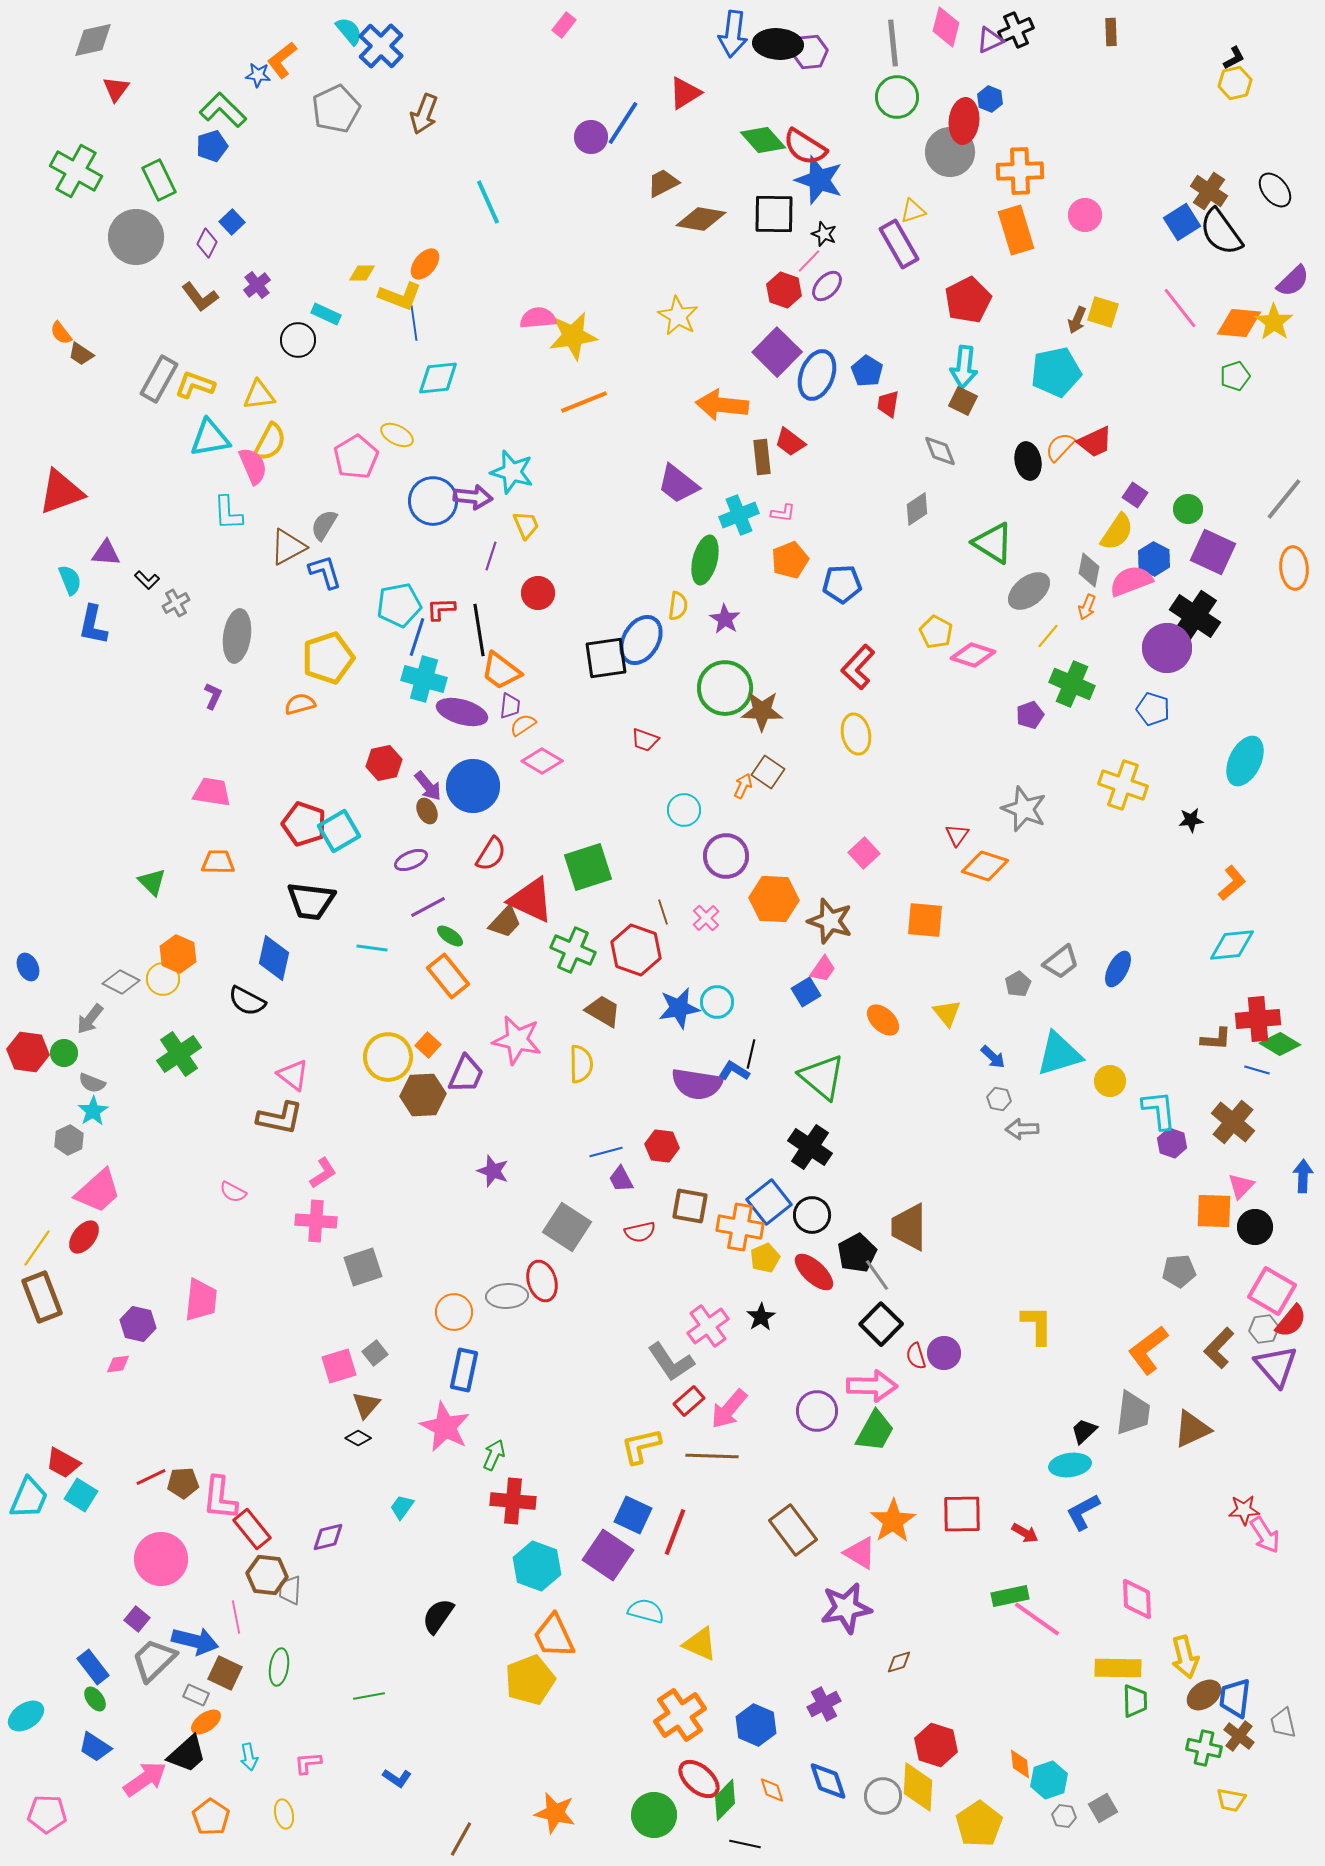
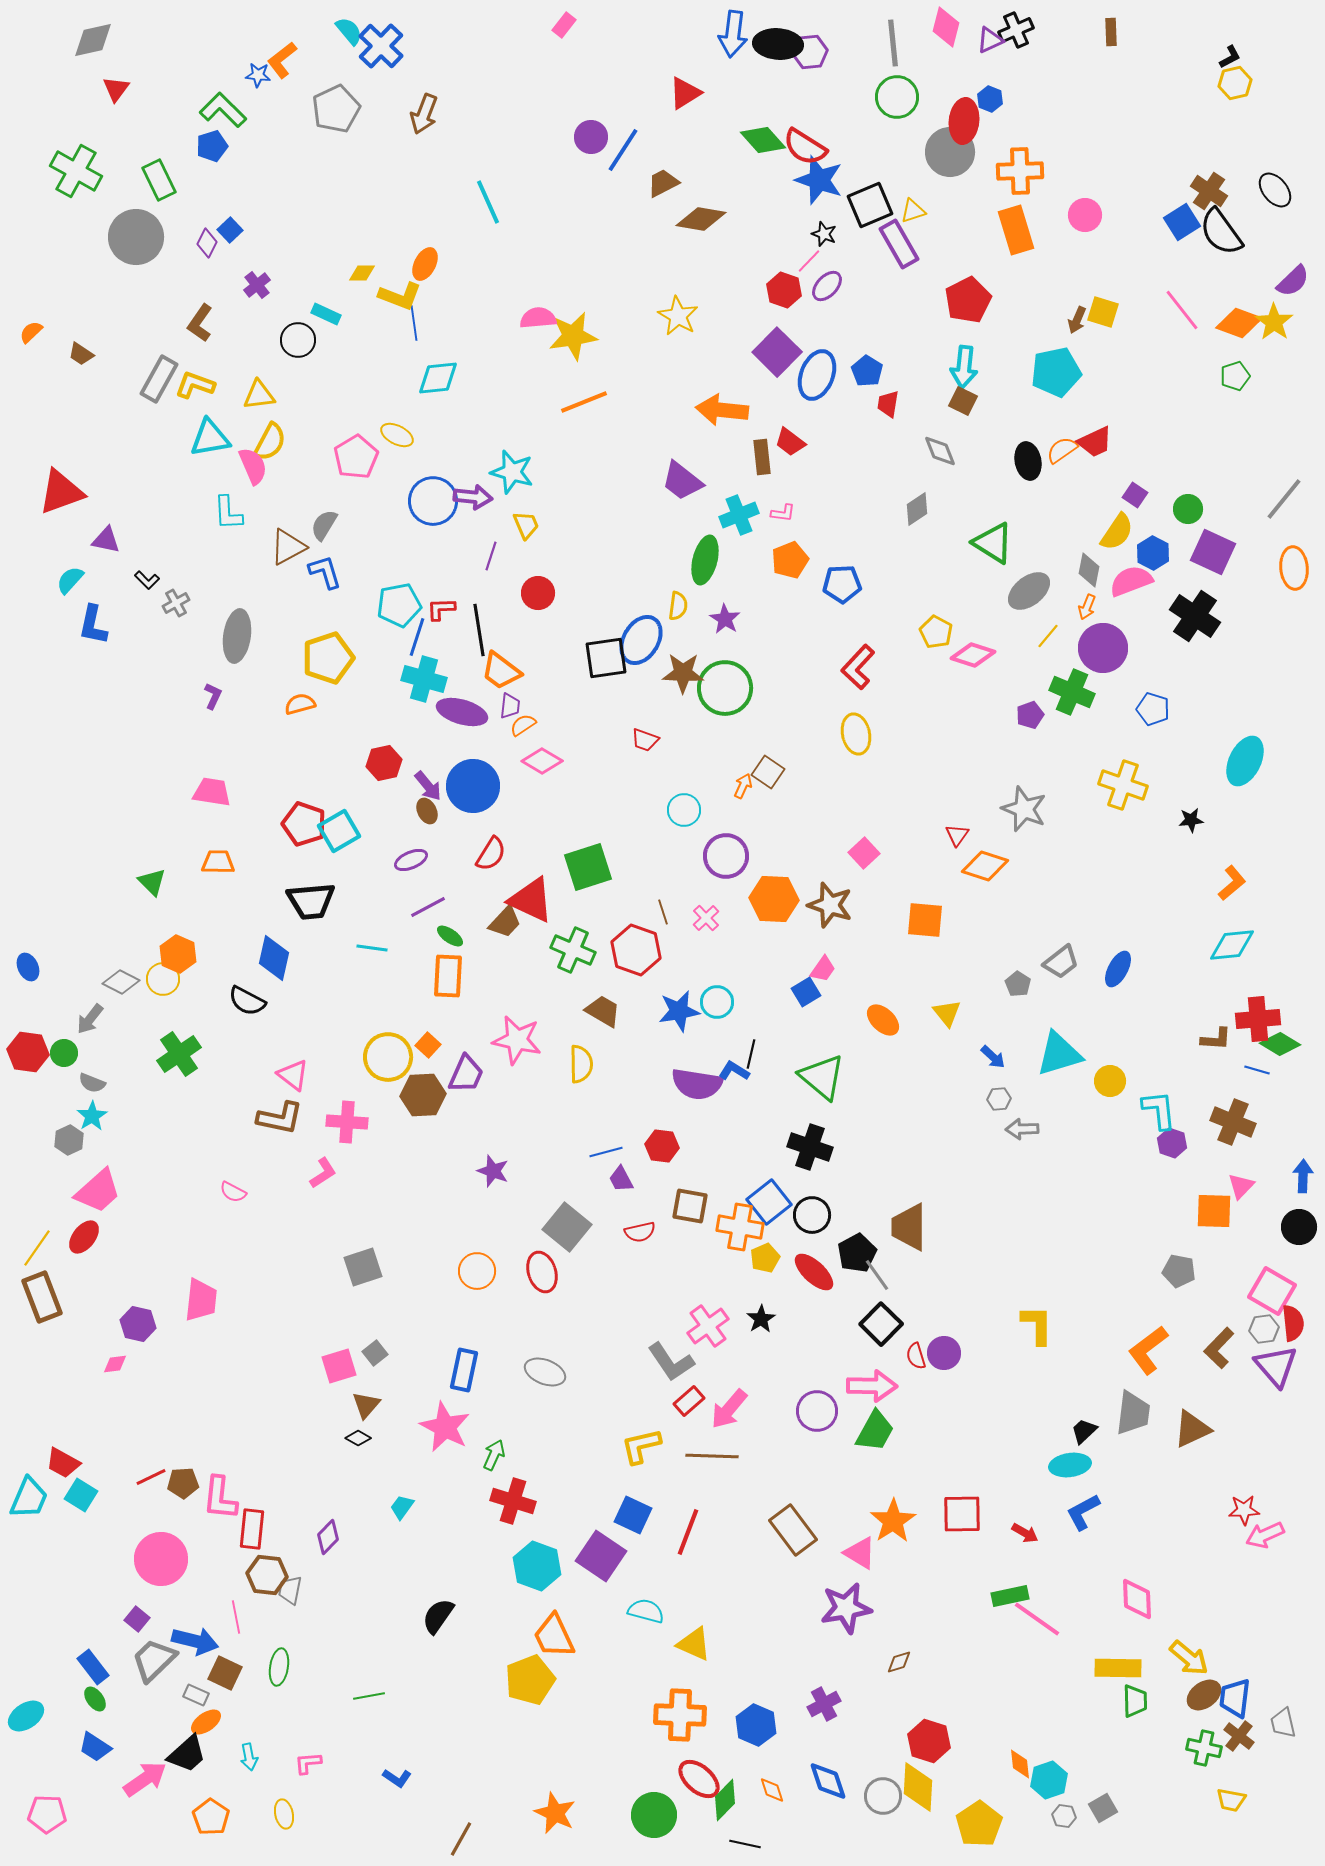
black L-shape at (1234, 58): moved 4 px left, 1 px up
blue line at (623, 123): moved 27 px down
black square at (774, 214): moved 96 px right, 9 px up; rotated 24 degrees counterclockwise
blue square at (232, 222): moved 2 px left, 8 px down
orange ellipse at (425, 264): rotated 12 degrees counterclockwise
brown L-shape at (200, 297): moved 26 px down; rotated 72 degrees clockwise
pink line at (1180, 308): moved 2 px right, 2 px down
orange diamond at (1239, 323): rotated 15 degrees clockwise
orange semicircle at (61, 333): moved 30 px left, 1 px up; rotated 85 degrees clockwise
orange arrow at (722, 405): moved 5 px down
orange semicircle at (1060, 447): moved 2 px right, 3 px down; rotated 12 degrees clockwise
purple trapezoid at (678, 484): moved 4 px right, 3 px up
purple triangle at (106, 553): moved 13 px up; rotated 8 degrees clockwise
blue hexagon at (1154, 559): moved 1 px left, 6 px up
cyan semicircle at (70, 580): rotated 116 degrees counterclockwise
purple circle at (1167, 648): moved 64 px left
green cross at (1072, 684): moved 8 px down
brown star at (762, 711): moved 79 px left, 38 px up
black trapezoid at (311, 901): rotated 12 degrees counterclockwise
brown star at (830, 921): moved 16 px up
orange rectangle at (448, 976): rotated 42 degrees clockwise
gray pentagon at (1018, 984): rotated 10 degrees counterclockwise
blue star at (679, 1008): moved 3 px down
gray hexagon at (999, 1099): rotated 15 degrees counterclockwise
cyan star at (93, 1111): moved 1 px left, 5 px down
brown cross at (1233, 1122): rotated 18 degrees counterclockwise
black cross at (810, 1147): rotated 15 degrees counterclockwise
pink cross at (316, 1221): moved 31 px right, 99 px up
gray square at (567, 1227): rotated 6 degrees clockwise
black circle at (1255, 1227): moved 44 px right
gray pentagon at (1179, 1271): rotated 16 degrees clockwise
red ellipse at (542, 1281): moved 9 px up
gray ellipse at (507, 1296): moved 38 px right, 76 px down; rotated 24 degrees clockwise
orange circle at (454, 1312): moved 23 px right, 41 px up
black star at (761, 1317): moved 2 px down
red semicircle at (1291, 1321): moved 2 px right, 2 px down; rotated 45 degrees counterclockwise
pink diamond at (118, 1364): moved 3 px left
red cross at (513, 1501): rotated 12 degrees clockwise
red rectangle at (252, 1529): rotated 45 degrees clockwise
red line at (675, 1532): moved 13 px right
pink arrow at (1265, 1535): rotated 99 degrees clockwise
purple diamond at (328, 1537): rotated 32 degrees counterclockwise
purple square at (608, 1555): moved 7 px left, 1 px down
gray trapezoid at (290, 1590): rotated 8 degrees clockwise
yellow triangle at (700, 1644): moved 6 px left
yellow arrow at (1185, 1657): moved 4 px right, 1 px down; rotated 36 degrees counterclockwise
orange cross at (680, 1715): rotated 36 degrees clockwise
red hexagon at (936, 1745): moved 7 px left, 4 px up
orange star at (555, 1813): rotated 12 degrees clockwise
